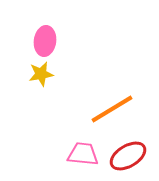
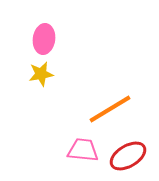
pink ellipse: moved 1 px left, 2 px up
orange line: moved 2 px left
pink trapezoid: moved 4 px up
